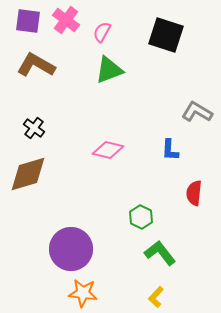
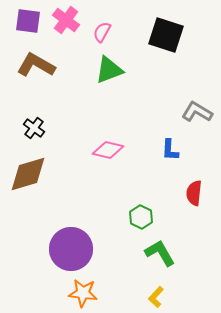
green L-shape: rotated 8 degrees clockwise
